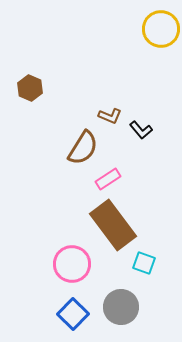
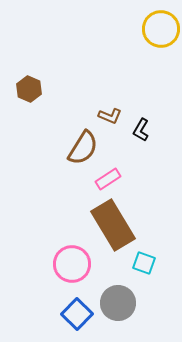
brown hexagon: moved 1 px left, 1 px down
black L-shape: rotated 70 degrees clockwise
brown rectangle: rotated 6 degrees clockwise
gray circle: moved 3 px left, 4 px up
blue square: moved 4 px right
